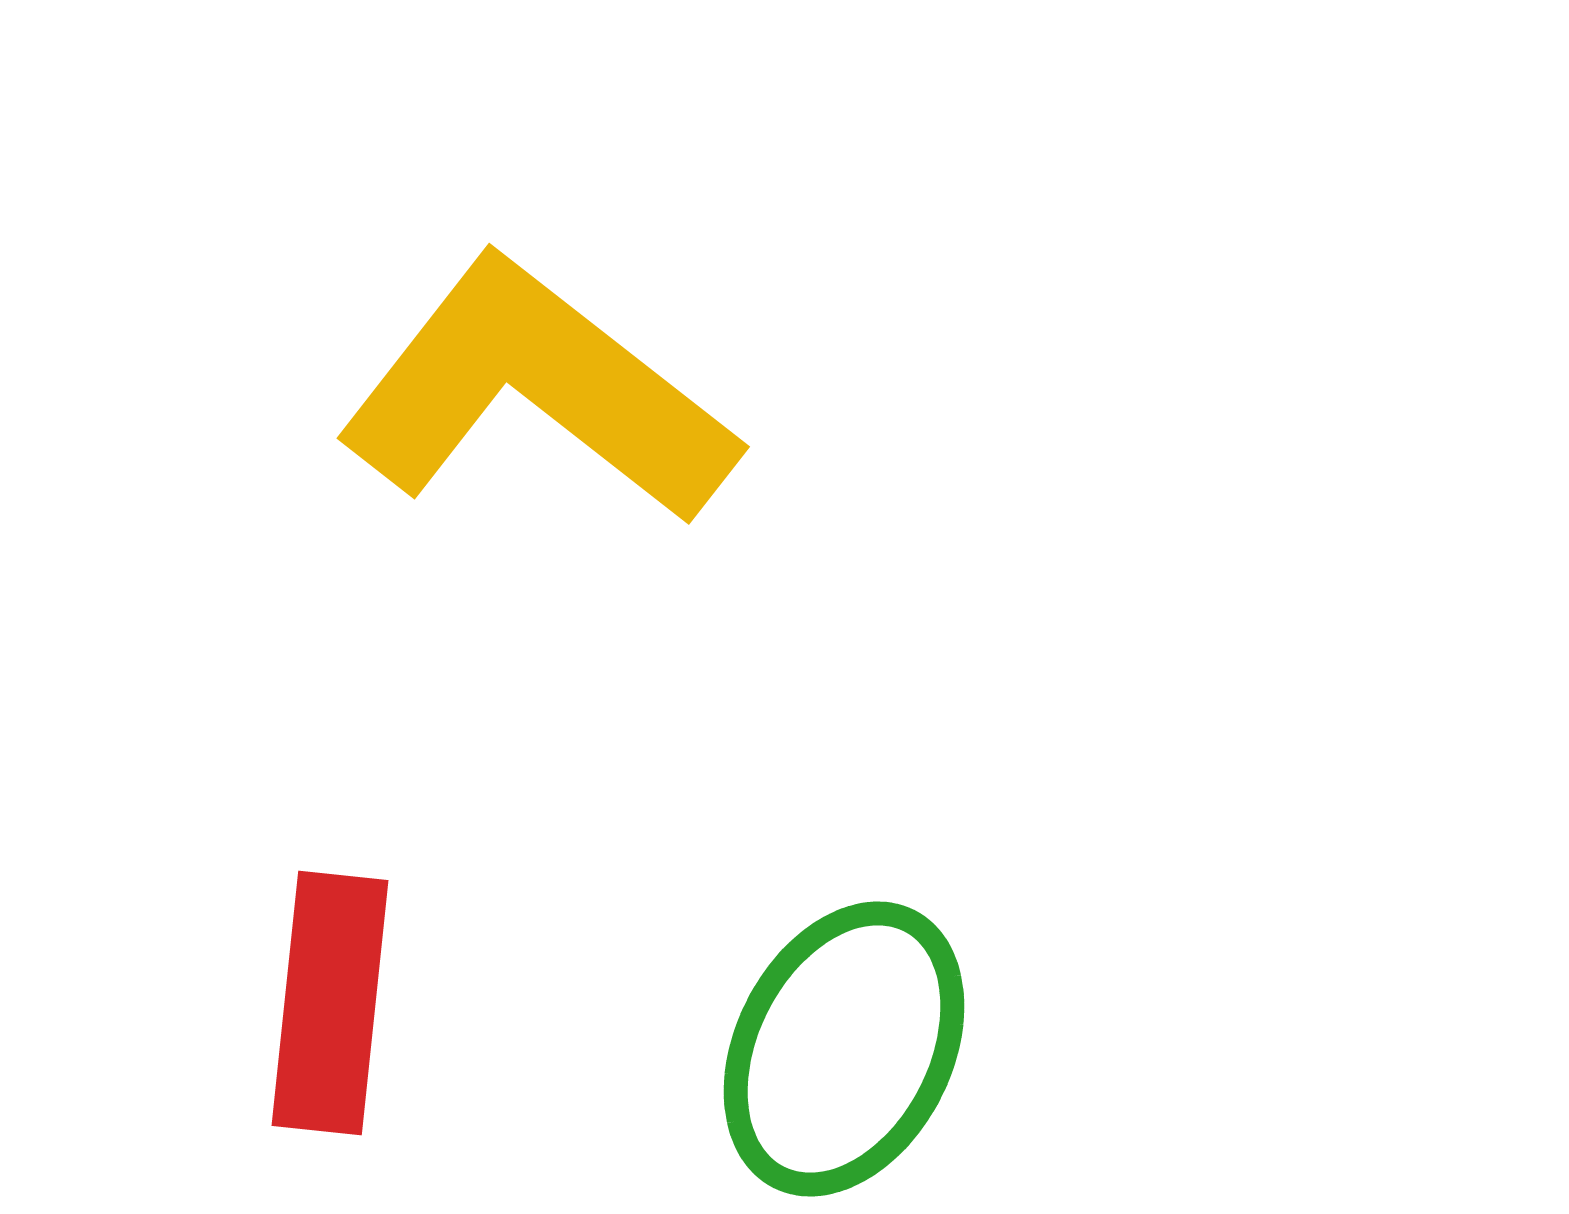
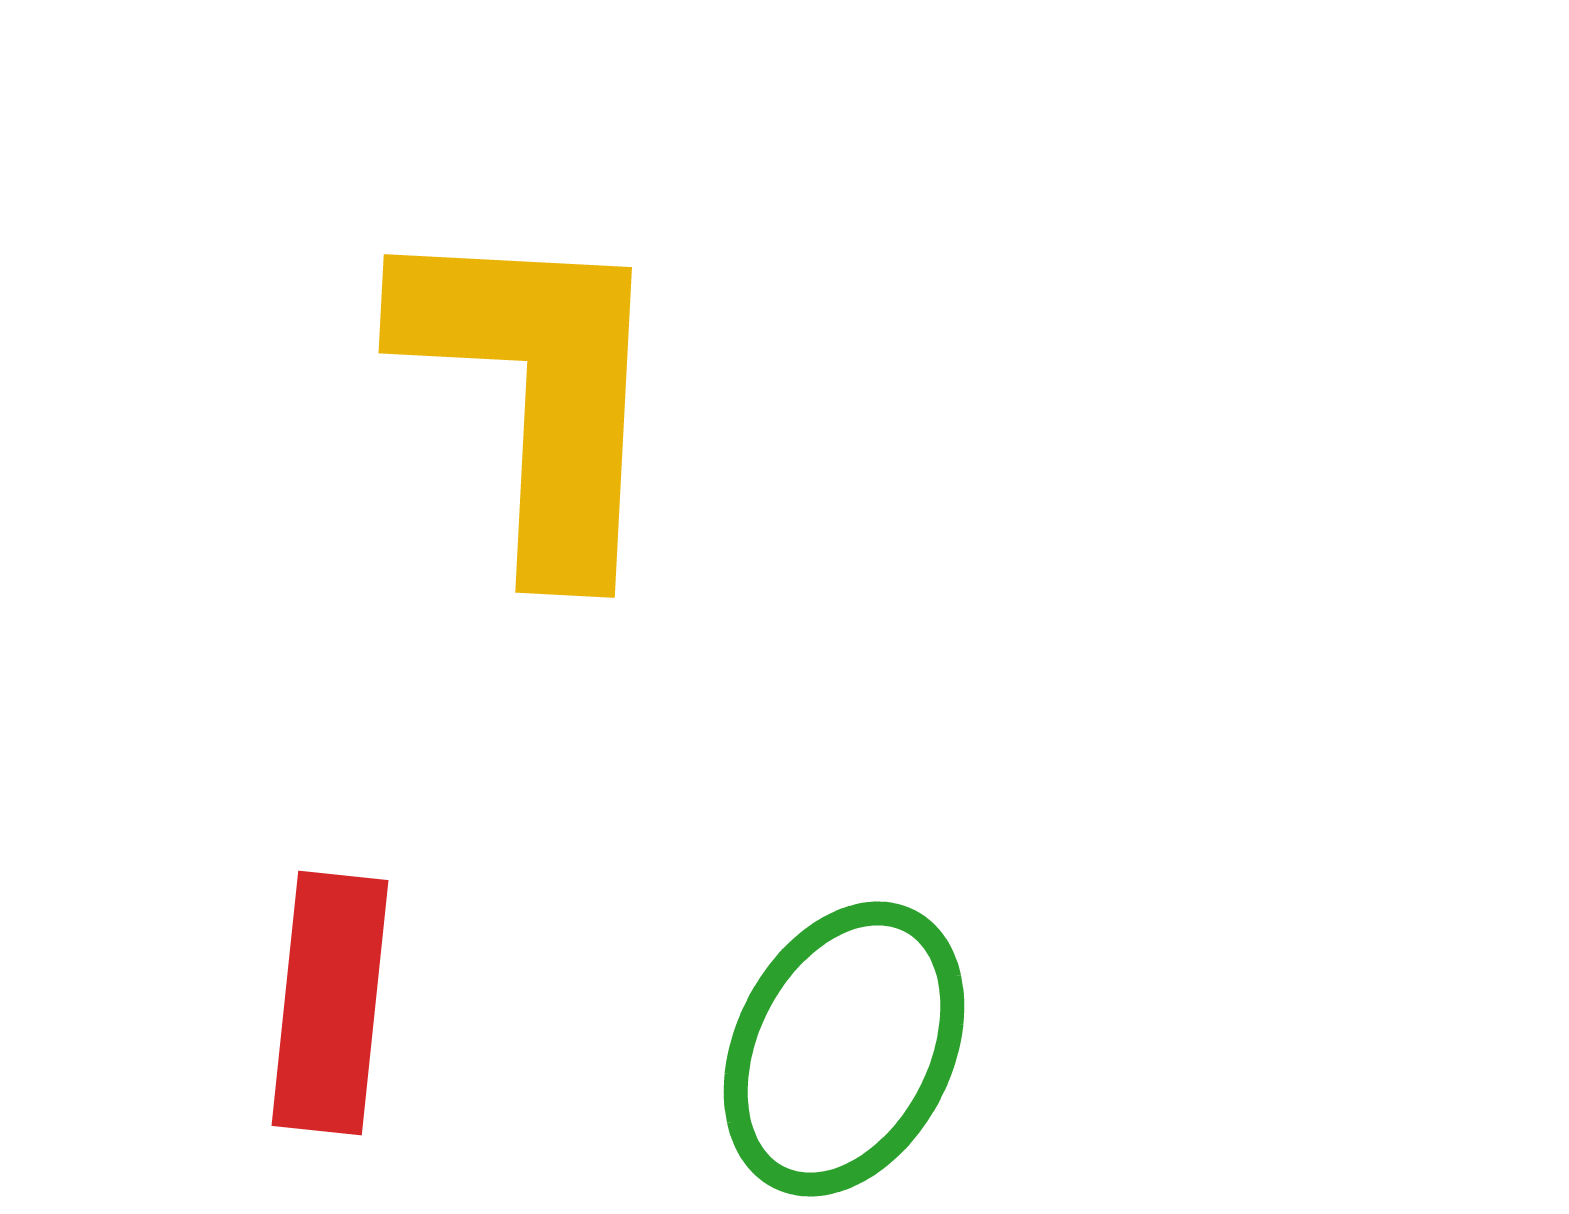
yellow L-shape: rotated 55 degrees clockwise
